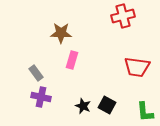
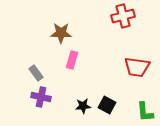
black star: rotated 28 degrees counterclockwise
